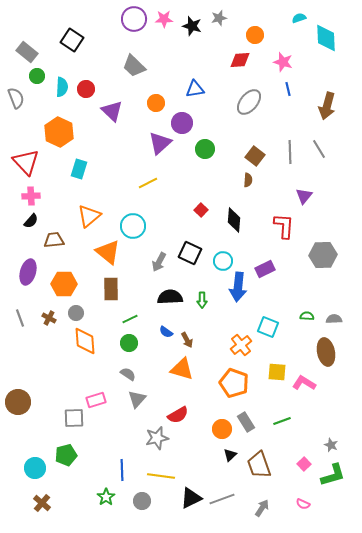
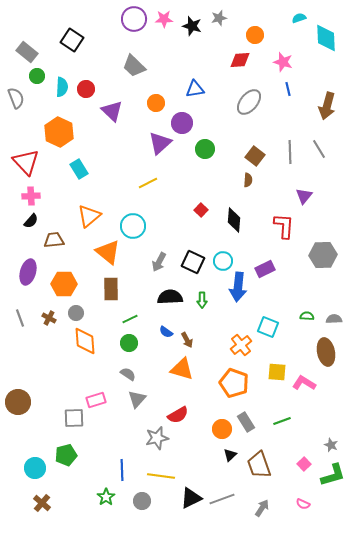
cyan rectangle at (79, 169): rotated 48 degrees counterclockwise
black square at (190, 253): moved 3 px right, 9 px down
